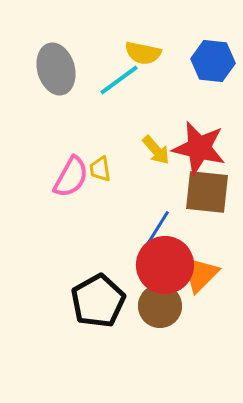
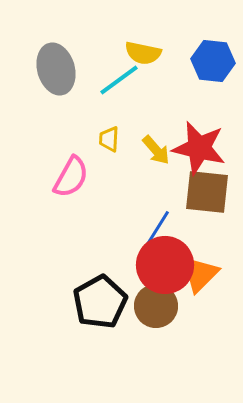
yellow trapezoid: moved 9 px right, 30 px up; rotated 12 degrees clockwise
black pentagon: moved 2 px right, 1 px down
brown circle: moved 4 px left
